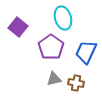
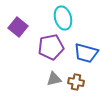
purple pentagon: rotated 25 degrees clockwise
blue trapezoid: moved 1 px down; rotated 100 degrees counterclockwise
brown cross: moved 1 px up
